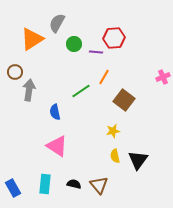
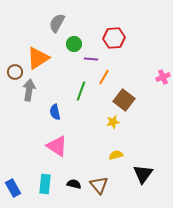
orange triangle: moved 6 px right, 19 px down
purple line: moved 5 px left, 7 px down
green line: rotated 36 degrees counterclockwise
yellow star: moved 9 px up
yellow semicircle: moved 1 px right, 1 px up; rotated 88 degrees clockwise
black triangle: moved 5 px right, 14 px down
